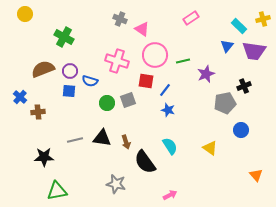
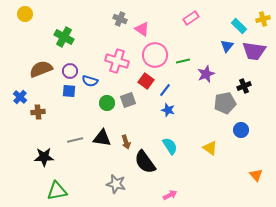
brown semicircle: moved 2 px left
red square: rotated 28 degrees clockwise
